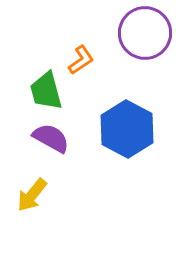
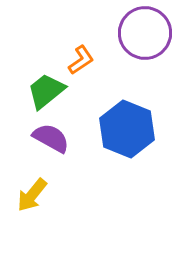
green trapezoid: rotated 66 degrees clockwise
blue hexagon: rotated 6 degrees counterclockwise
